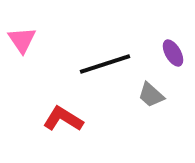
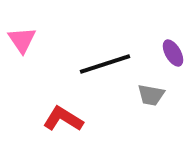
gray trapezoid: rotated 32 degrees counterclockwise
